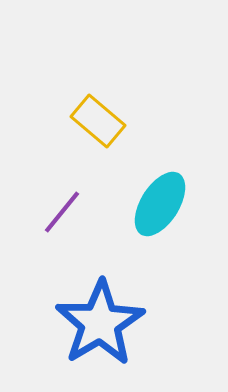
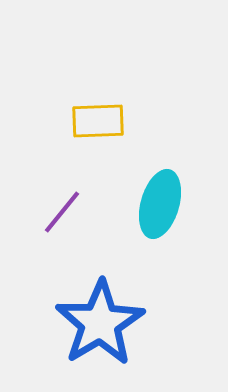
yellow rectangle: rotated 42 degrees counterclockwise
cyan ellipse: rotated 16 degrees counterclockwise
